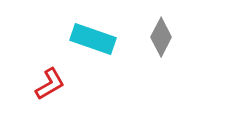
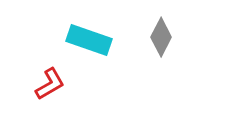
cyan rectangle: moved 4 px left, 1 px down
